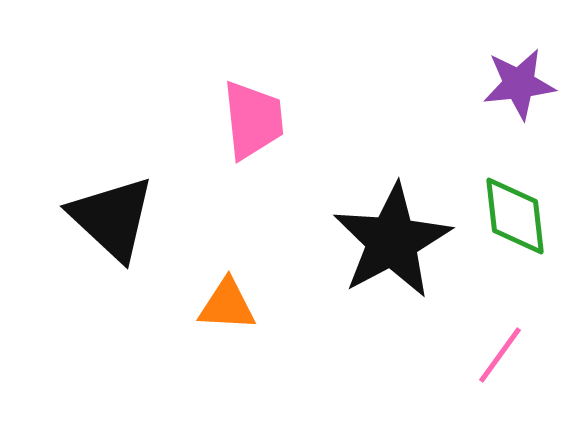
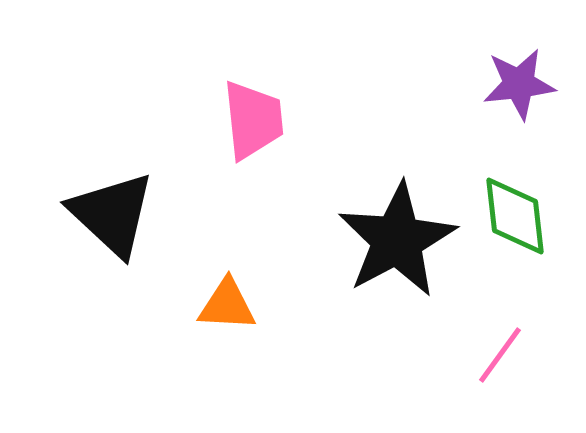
black triangle: moved 4 px up
black star: moved 5 px right, 1 px up
